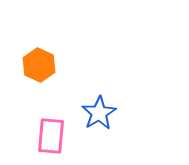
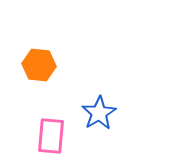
orange hexagon: rotated 20 degrees counterclockwise
